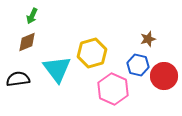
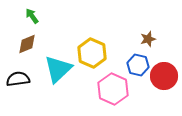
green arrow: rotated 119 degrees clockwise
brown diamond: moved 2 px down
yellow hexagon: rotated 20 degrees counterclockwise
cyan triangle: moved 1 px right; rotated 24 degrees clockwise
